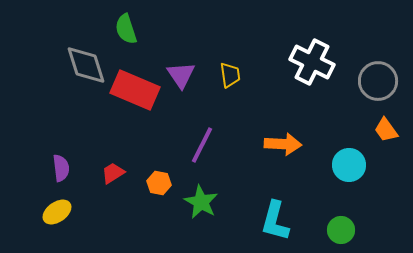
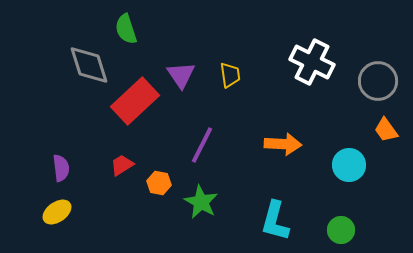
gray diamond: moved 3 px right
red rectangle: moved 11 px down; rotated 66 degrees counterclockwise
red trapezoid: moved 9 px right, 8 px up
